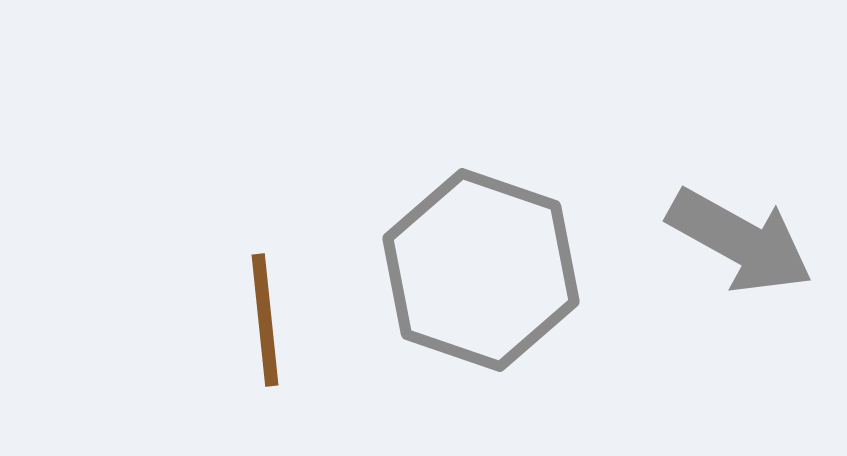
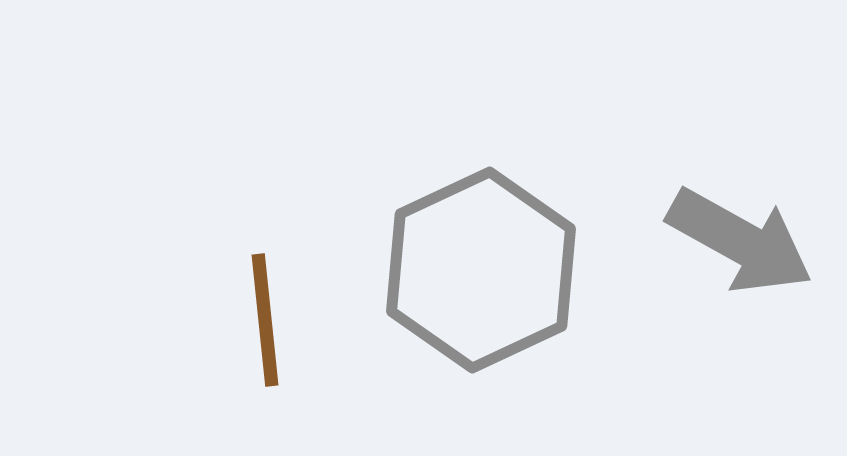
gray hexagon: rotated 16 degrees clockwise
